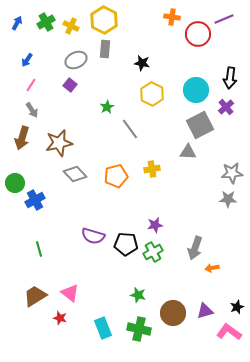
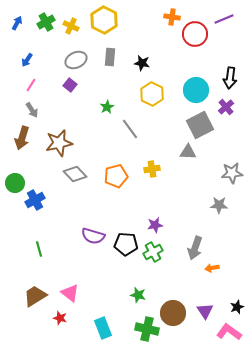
red circle at (198, 34): moved 3 px left
gray rectangle at (105, 49): moved 5 px right, 8 px down
gray star at (228, 199): moved 9 px left, 6 px down
purple triangle at (205, 311): rotated 48 degrees counterclockwise
green cross at (139, 329): moved 8 px right
